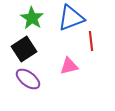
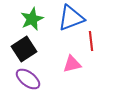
green star: moved 1 px down; rotated 15 degrees clockwise
pink triangle: moved 3 px right, 2 px up
